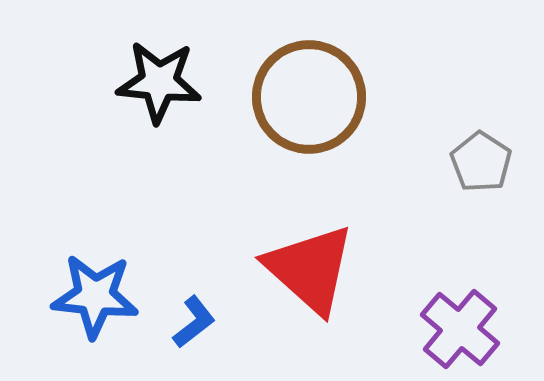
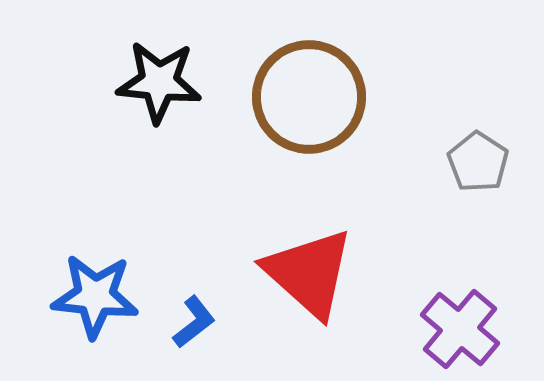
gray pentagon: moved 3 px left
red triangle: moved 1 px left, 4 px down
